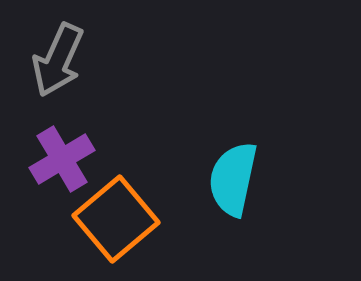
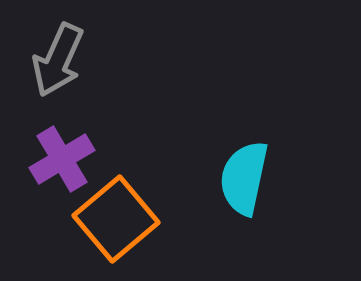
cyan semicircle: moved 11 px right, 1 px up
